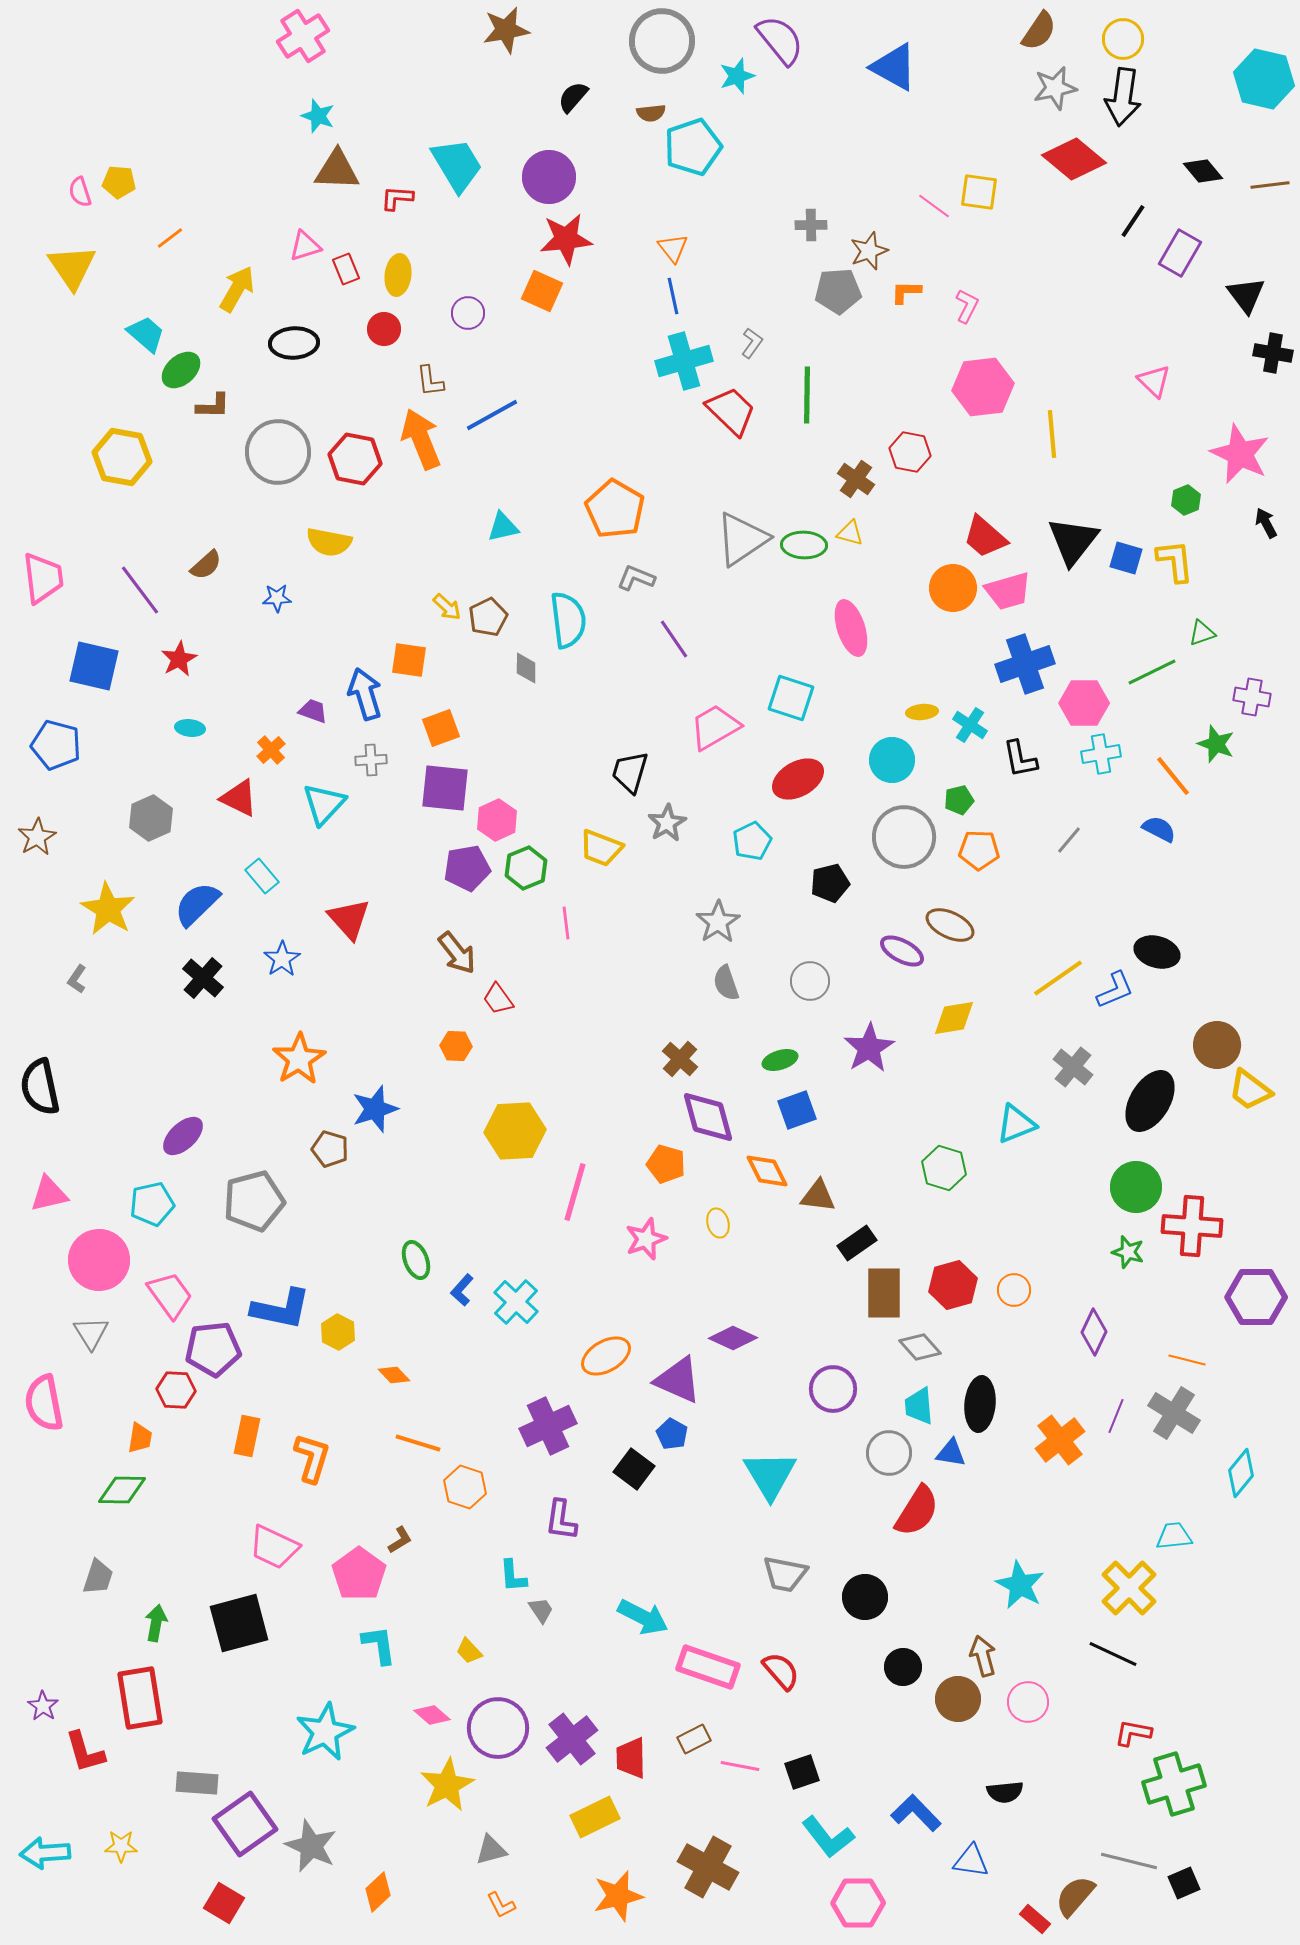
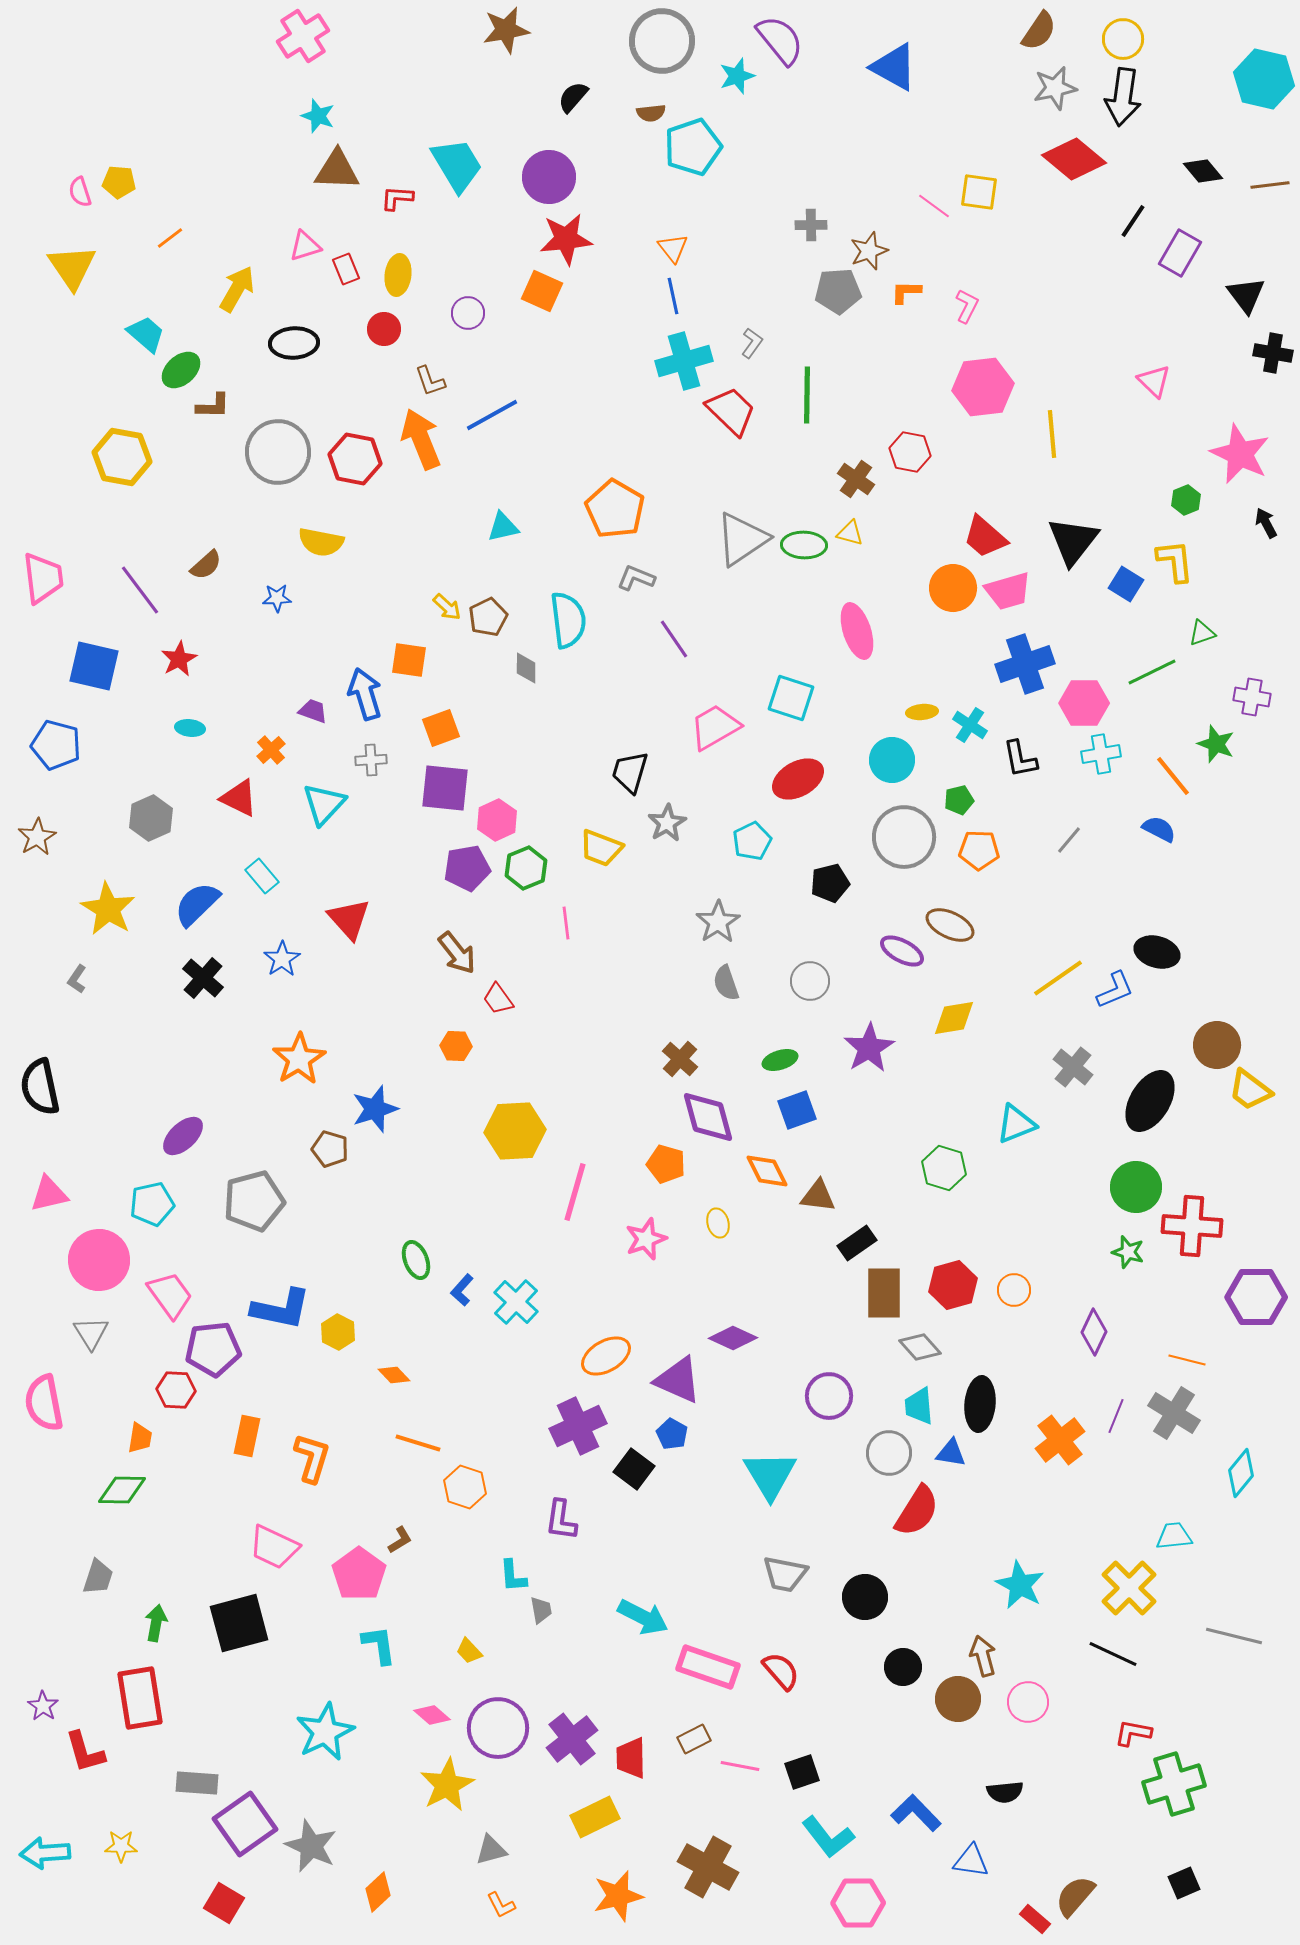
brown L-shape at (430, 381): rotated 12 degrees counterclockwise
yellow semicircle at (329, 542): moved 8 px left
blue square at (1126, 558): moved 26 px down; rotated 16 degrees clockwise
pink ellipse at (851, 628): moved 6 px right, 3 px down
purple circle at (833, 1389): moved 4 px left, 7 px down
purple cross at (548, 1426): moved 30 px right
gray trapezoid at (541, 1610): rotated 24 degrees clockwise
gray line at (1129, 1861): moved 105 px right, 225 px up
